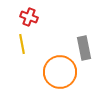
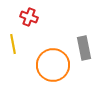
yellow line: moved 9 px left
orange circle: moved 7 px left, 7 px up
